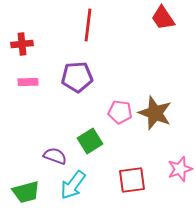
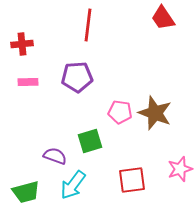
green square: rotated 15 degrees clockwise
